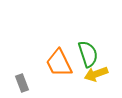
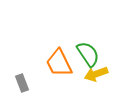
green semicircle: rotated 16 degrees counterclockwise
